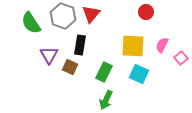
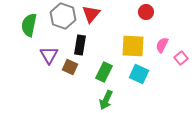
green semicircle: moved 2 px left, 2 px down; rotated 45 degrees clockwise
